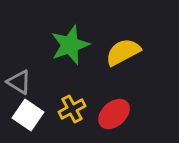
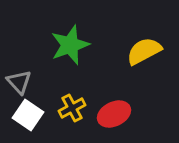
yellow semicircle: moved 21 px right, 1 px up
gray triangle: rotated 16 degrees clockwise
yellow cross: moved 1 px up
red ellipse: rotated 16 degrees clockwise
